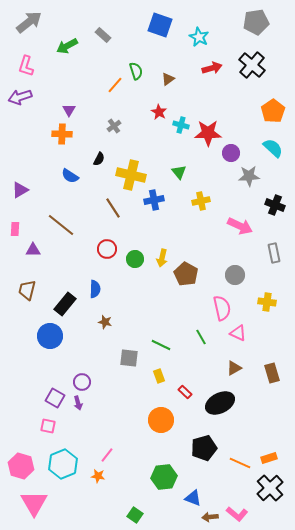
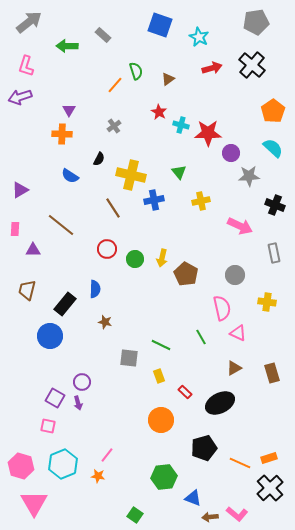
green arrow at (67, 46): rotated 30 degrees clockwise
